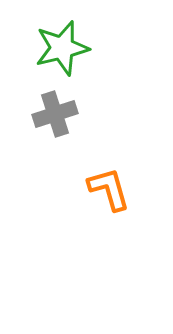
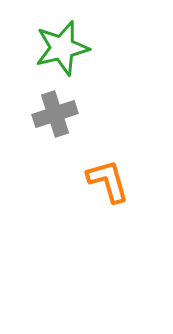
orange L-shape: moved 1 px left, 8 px up
